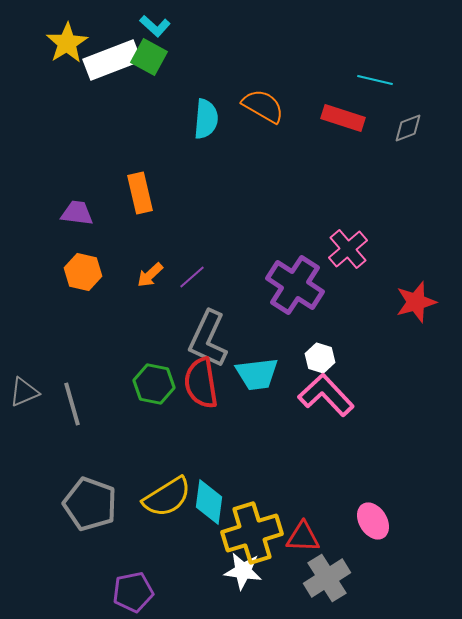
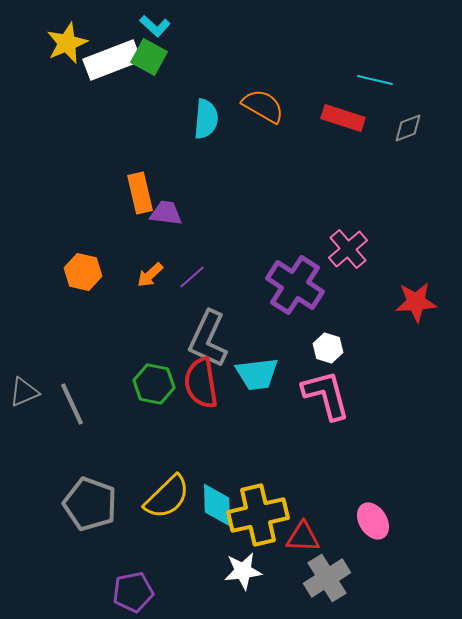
yellow star: rotated 9 degrees clockwise
purple trapezoid: moved 89 px right
red star: rotated 12 degrees clockwise
white hexagon: moved 8 px right, 10 px up
pink L-shape: rotated 28 degrees clockwise
gray line: rotated 9 degrees counterclockwise
yellow semicircle: rotated 12 degrees counterclockwise
cyan diamond: moved 8 px right, 3 px down; rotated 9 degrees counterclockwise
yellow cross: moved 6 px right, 18 px up; rotated 4 degrees clockwise
white star: rotated 15 degrees counterclockwise
